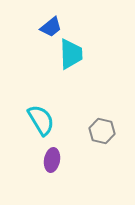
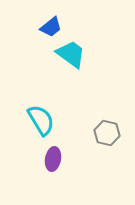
cyan trapezoid: rotated 52 degrees counterclockwise
gray hexagon: moved 5 px right, 2 px down
purple ellipse: moved 1 px right, 1 px up
